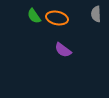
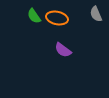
gray semicircle: rotated 21 degrees counterclockwise
